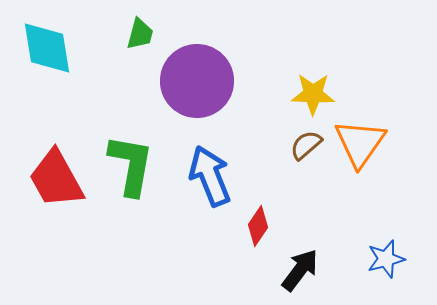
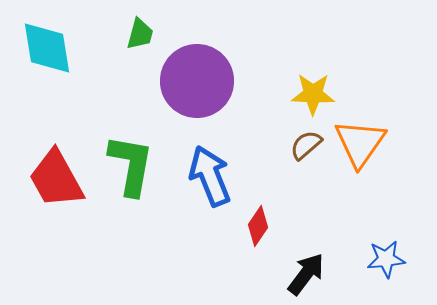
blue star: rotated 9 degrees clockwise
black arrow: moved 6 px right, 4 px down
